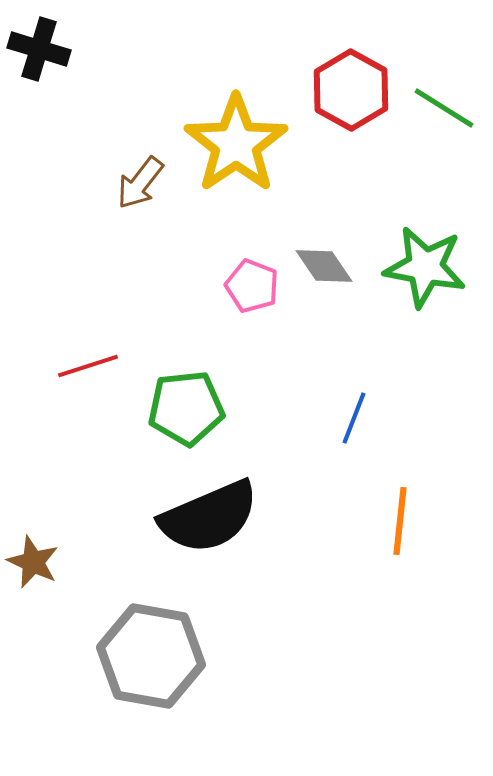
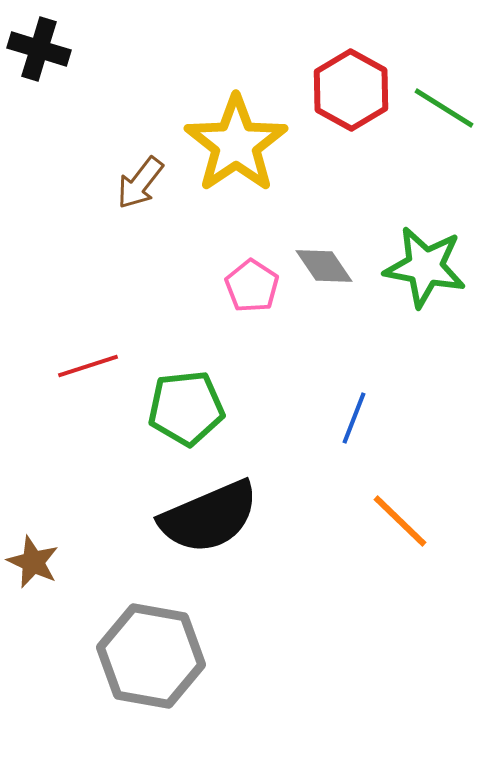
pink pentagon: rotated 12 degrees clockwise
orange line: rotated 52 degrees counterclockwise
